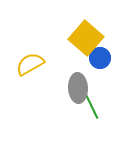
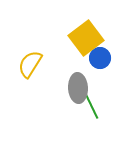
yellow square: rotated 12 degrees clockwise
yellow semicircle: rotated 28 degrees counterclockwise
